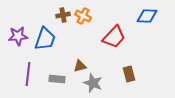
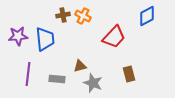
blue diamond: rotated 30 degrees counterclockwise
blue trapezoid: rotated 25 degrees counterclockwise
